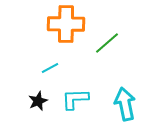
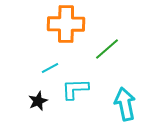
green line: moved 6 px down
cyan L-shape: moved 10 px up
